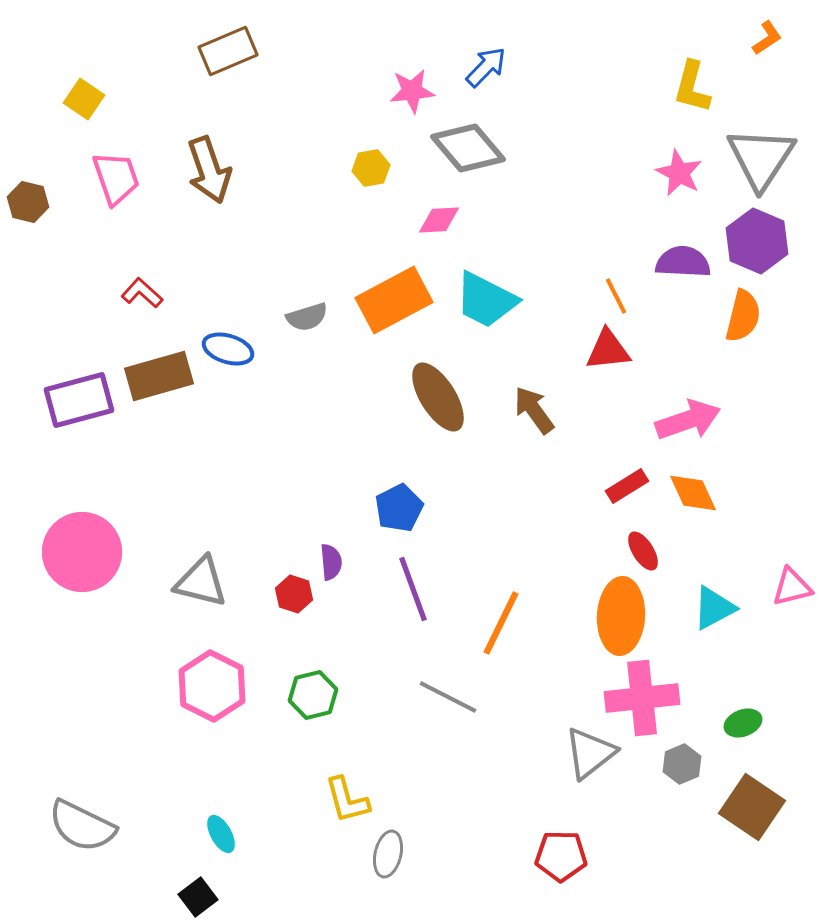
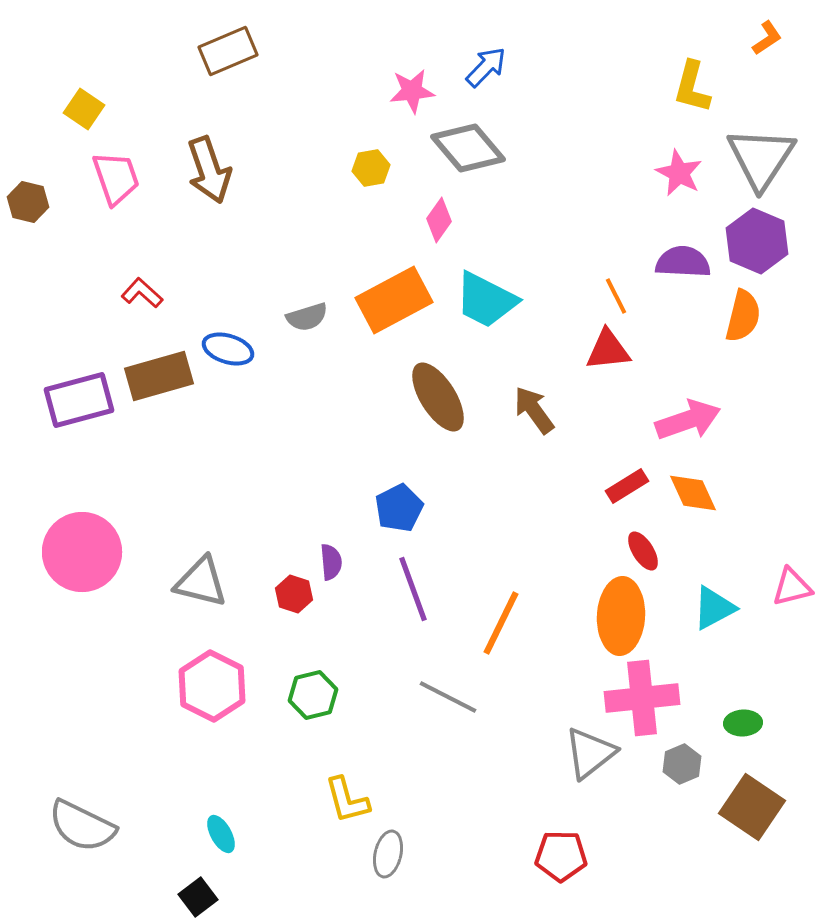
yellow square at (84, 99): moved 10 px down
pink diamond at (439, 220): rotated 51 degrees counterclockwise
green ellipse at (743, 723): rotated 18 degrees clockwise
